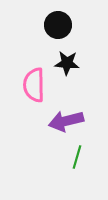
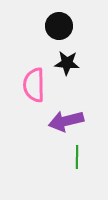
black circle: moved 1 px right, 1 px down
green line: rotated 15 degrees counterclockwise
